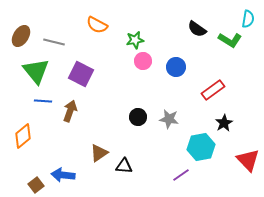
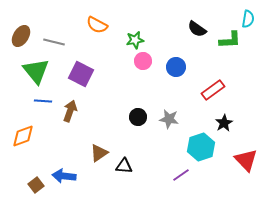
green L-shape: rotated 35 degrees counterclockwise
orange diamond: rotated 20 degrees clockwise
cyan hexagon: rotated 8 degrees counterclockwise
red triangle: moved 2 px left
blue arrow: moved 1 px right, 1 px down
